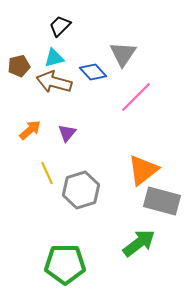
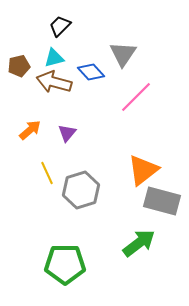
blue diamond: moved 2 px left
